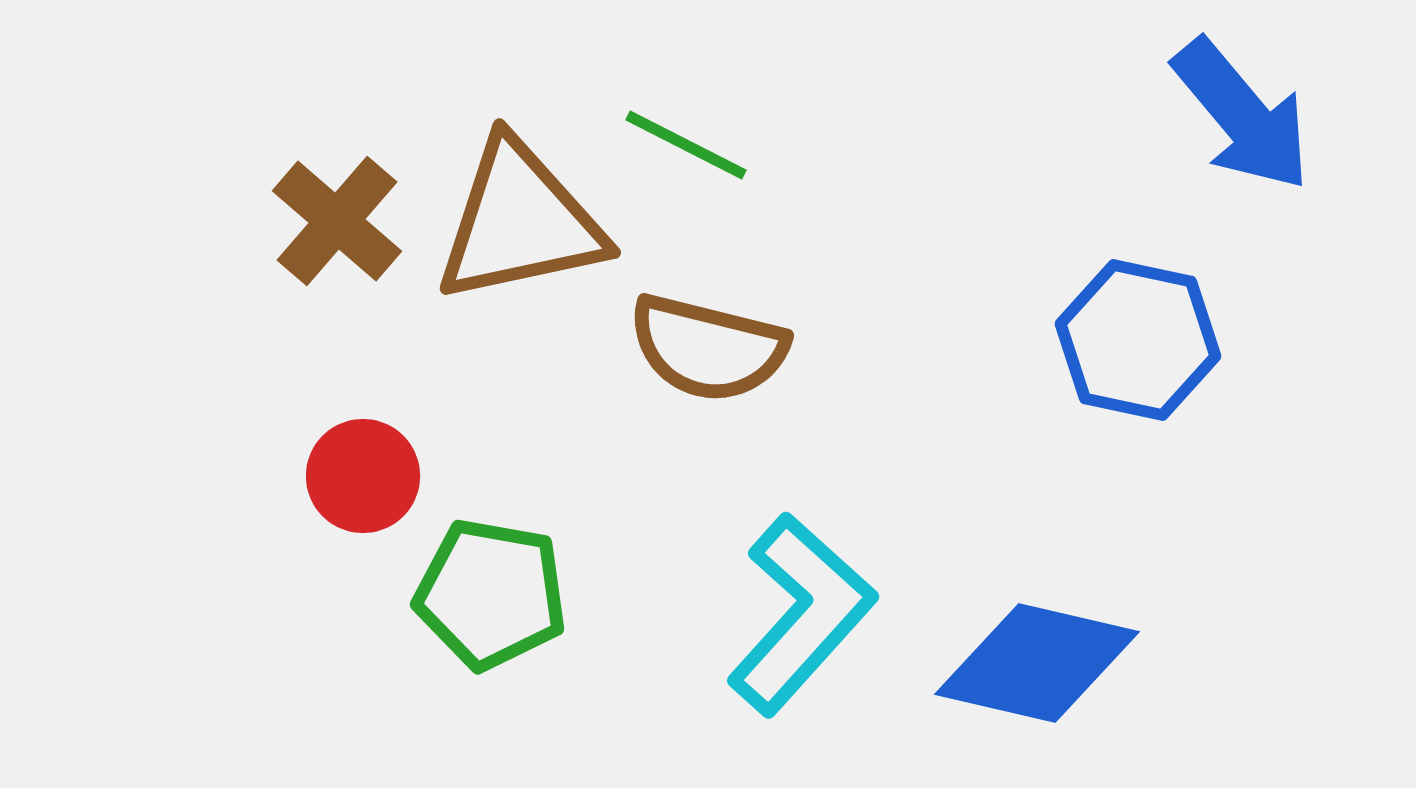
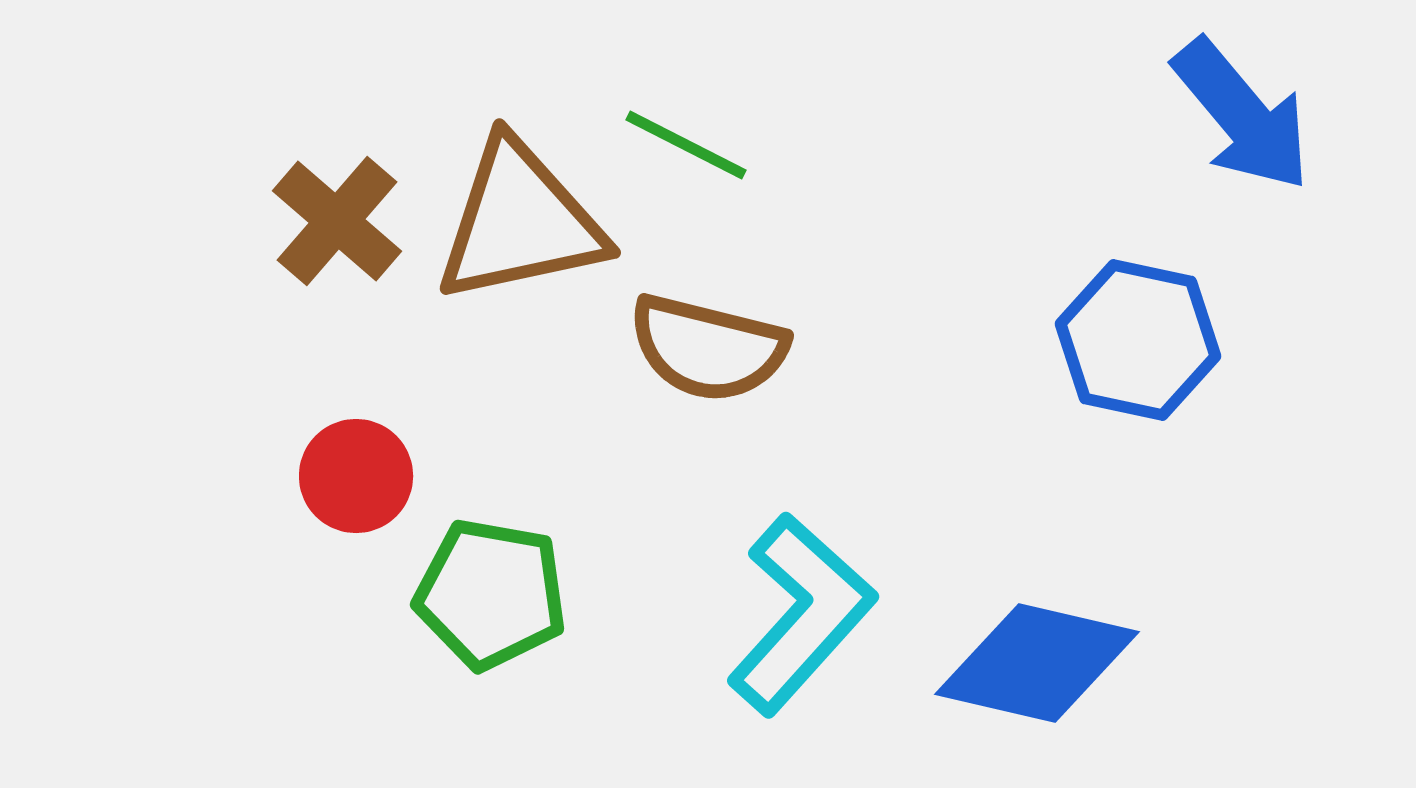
red circle: moved 7 px left
